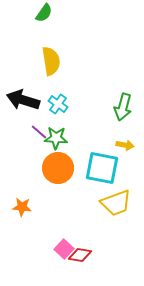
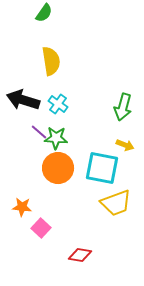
yellow arrow: rotated 12 degrees clockwise
pink square: moved 23 px left, 21 px up
